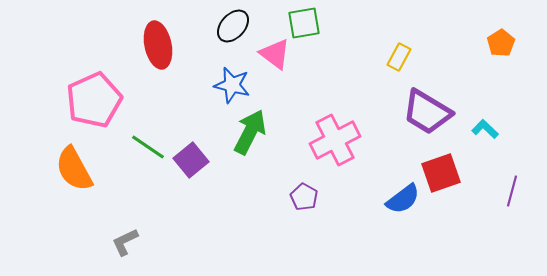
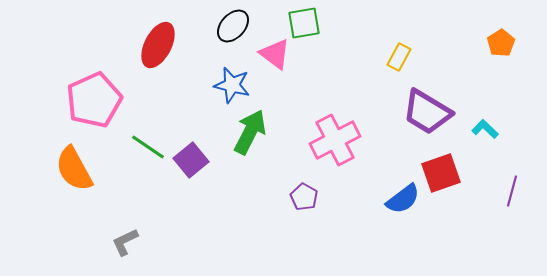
red ellipse: rotated 39 degrees clockwise
